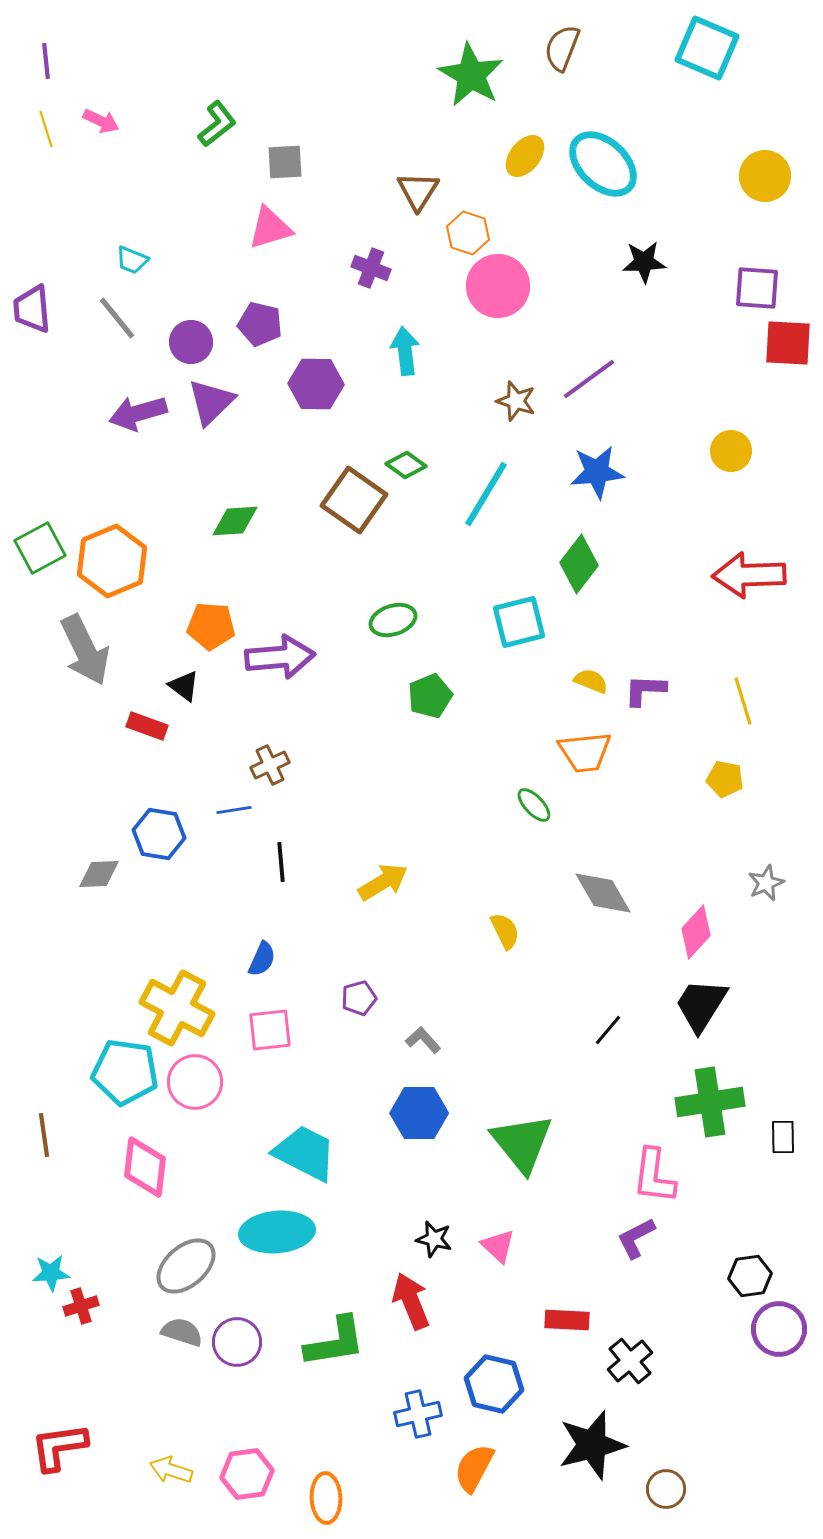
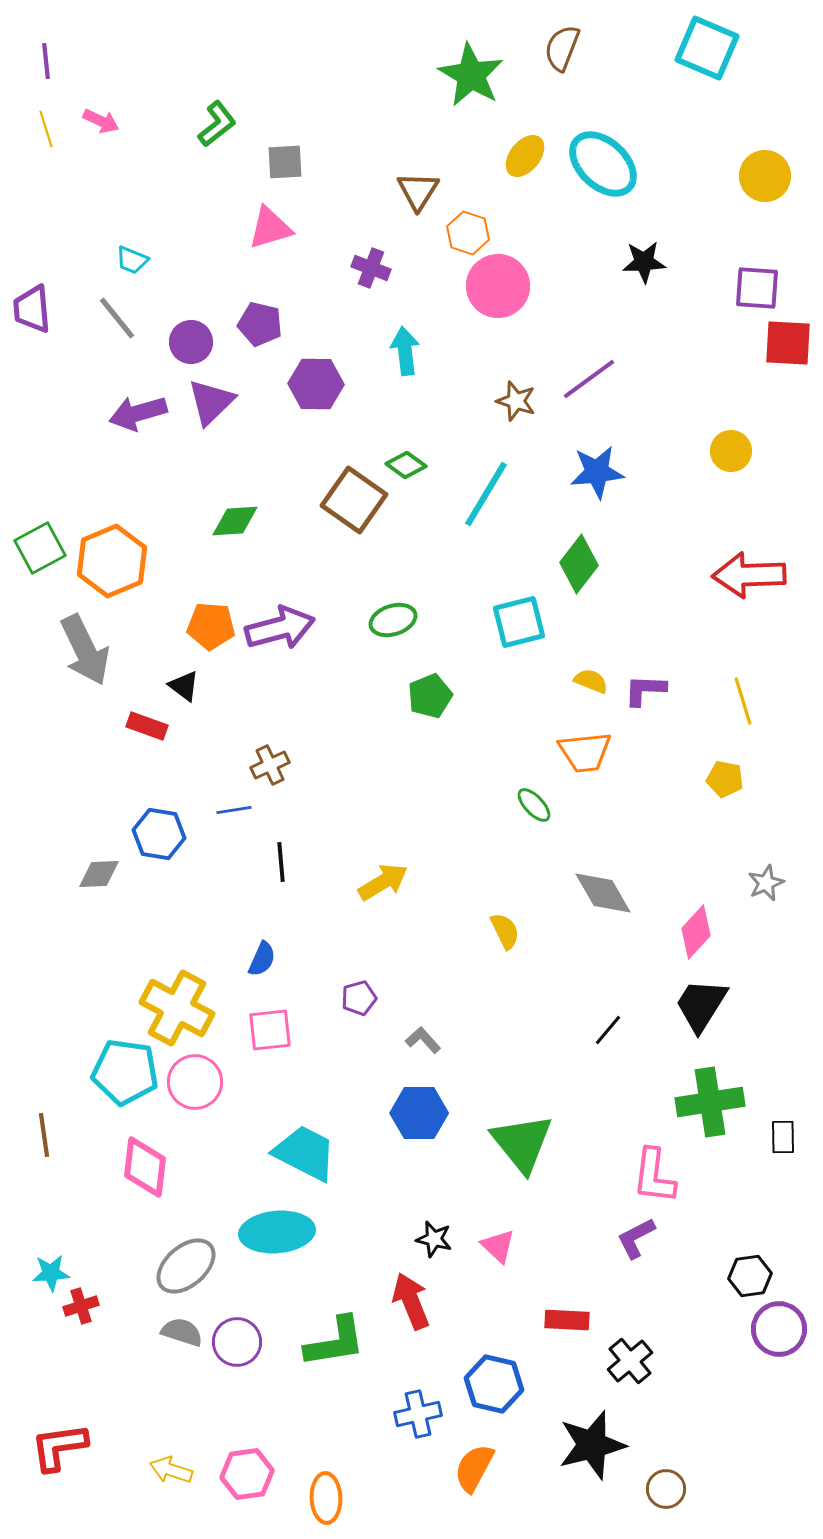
purple arrow at (280, 657): moved 29 px up; rotated 10 degrees counterclockwise
